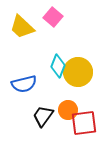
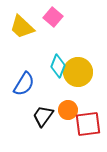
blue semicircle: rotated 45 degrees counterclockwise
red square: moved 4 px right, 1 px down
